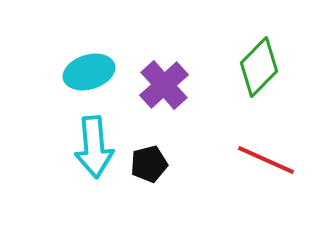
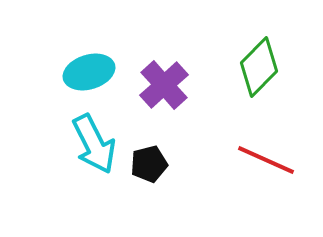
cyan arrow: moved 3 px up; rotated 22 degrees counterclockwise
